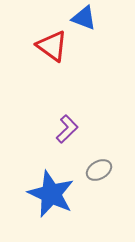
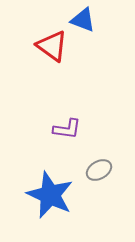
blue triangle: moved 1 px left, 2 px down
purple L-shape: rotated 52 degrees clockwise
blue star: moved 1 px left, 1 px down
